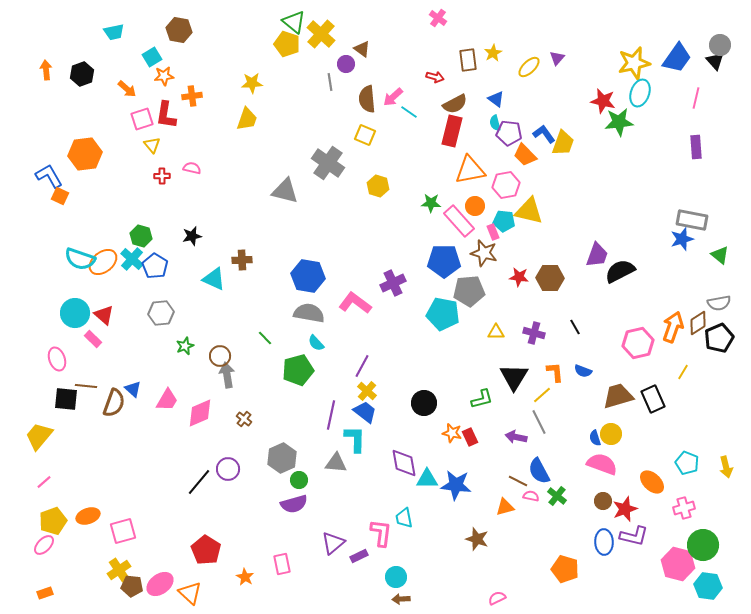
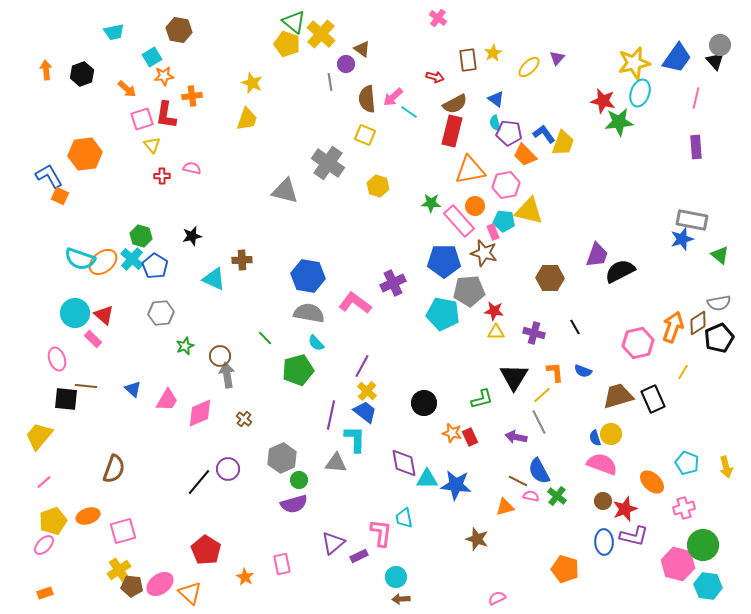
yellow star at (252, 83): rotated 25 degrees clockwise
red star at (519, 277): moved 25 px left, 34 px down
brown semicircle at (114, 403): moved 66 px down
